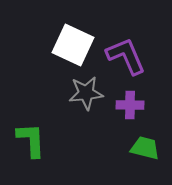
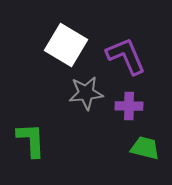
white square: moved 7 px left; rotated 6 degrees clockwise
purple cross: moved 1 px left, 1 px down
